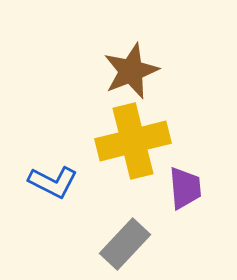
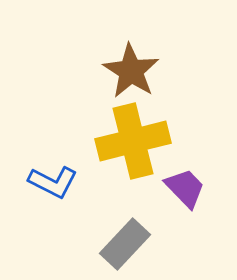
brown star: rotated 18 degrees counterclockwise
purple trapezoid: rotated 39 degrees counterclockwise
